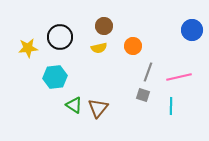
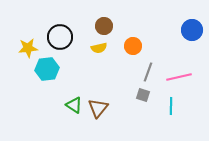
cyan hexagon: moved 8 px left, 8 px up
